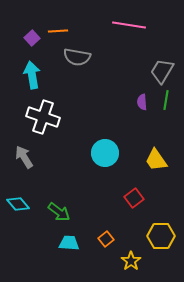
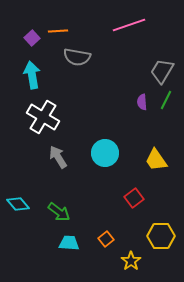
pink line: rotated 28 degrees counterclockwise
green line: rotated 18 degrees clockwise
white cross: rotated 12 degrees clockwise
gray arrow: moved 34 px right
